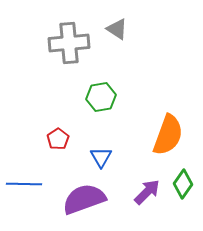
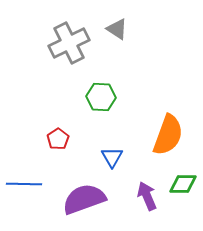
gray cross: rotated 21 degrees counterclockwise
green hexagon: rotated 12 degrees clockwise
blue triangle: moved 11 px right
green diamond: rotated 56 degrees clockwise
purple arrow: moved 4 px down; rotated 68 degrees counterclockwise
